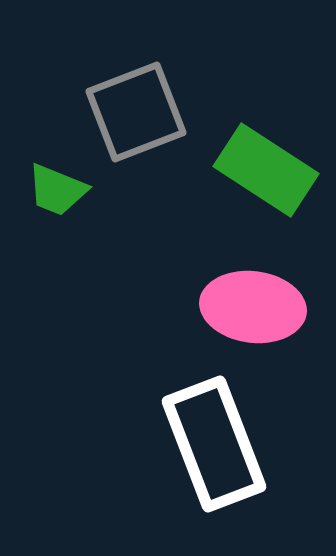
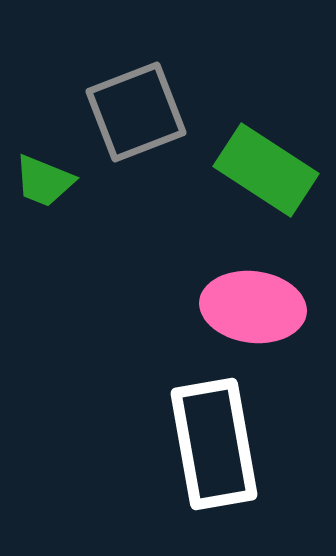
green trapezoid: moved 13 px left, 9 px up
white rectangle: rotated 11 degrees clockwise
